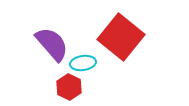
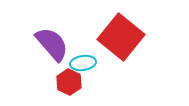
red hexagon: moved 5 px up
